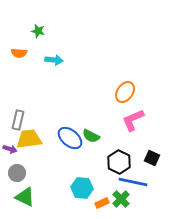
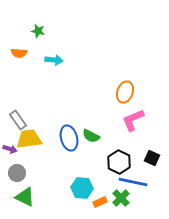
orange ellipse: rotated 15 degrees counterclockwise
gray rectangle: rotated 48 degrees counterclockwise
blue ellipse: moved 1 px left; rotated 35 degrees clockwise
green cross: moved 1 px up
orange rectangle: moved 2 px left, 1 px up
